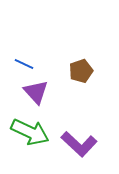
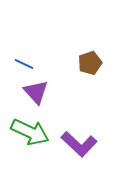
brown pentagon: moved 9 px right, 8 px up
